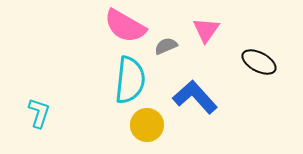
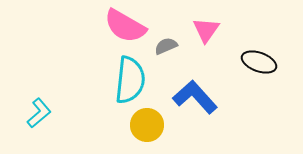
black ellipse: rotated 8 degrees counterclockwise
cyan L-shape: rotated 32 degrees clockwise
